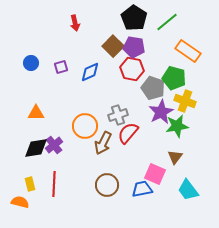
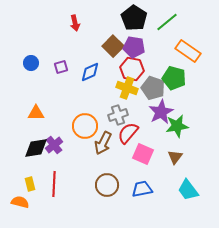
yellow cross: moved 58 px left, 13 px up
pink square: moved 12 px left, 20 px up
